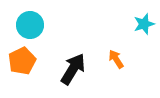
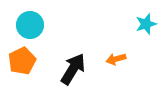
cyan star: moved 2 px right
orange arrow: rotated 72 degrees counterclockwise
